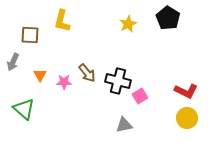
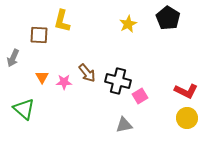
brown square: moved 9 px right
gray arrow: moved 4 px up
orange triangle: moved 2 px right, 2 px down
